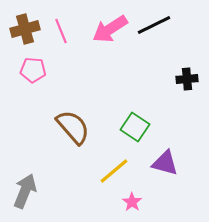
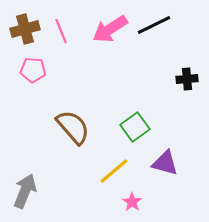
green square: rotated 20 degrees clockwise
